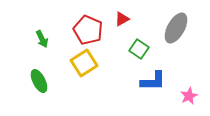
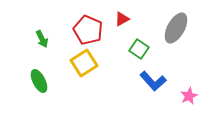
blue L-shape: rotated 48 degrees clockwise
